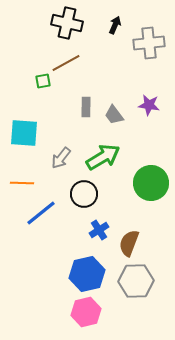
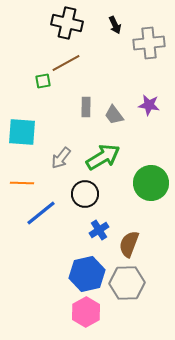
black arrow: rotated 132 degrees clockwise
cyan square: moved 2 px left, 1 px up
black circle: moved 1 px right
brown semicircle: moved 1 px down
gray hexagon: moved 9 px left, 2 px down
pink hexagon: rotated 16 degrees counterclockwise
